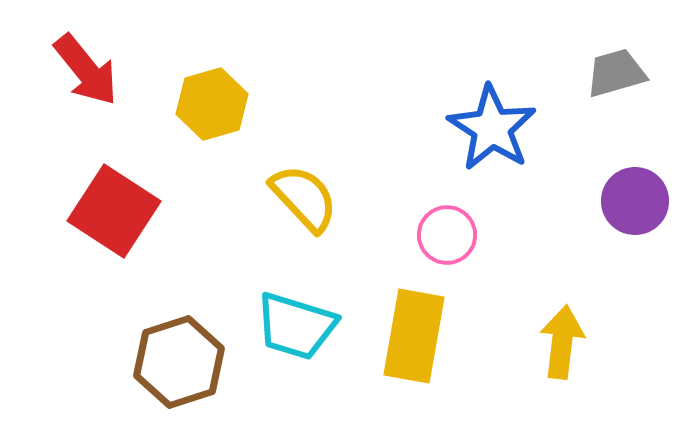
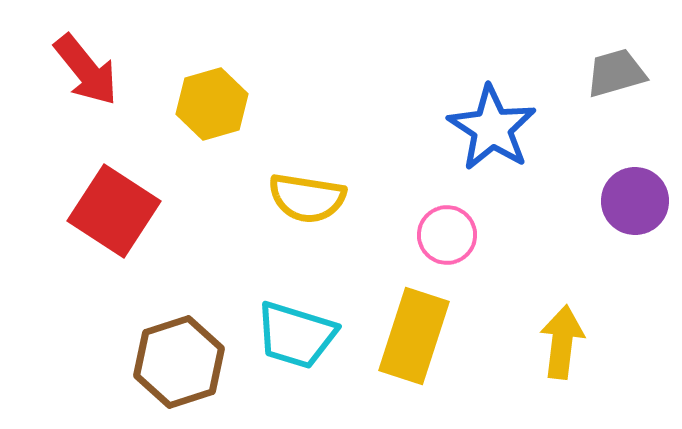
yellow semicircle: moved 3 px right; rotated 142 degrees clockwise
cyan trapezoid: moved 9 px down
yellow rectangle: rotated 8 degrees clockwise
